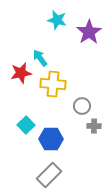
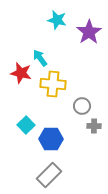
red star: rotated 25 degrees clockwise
